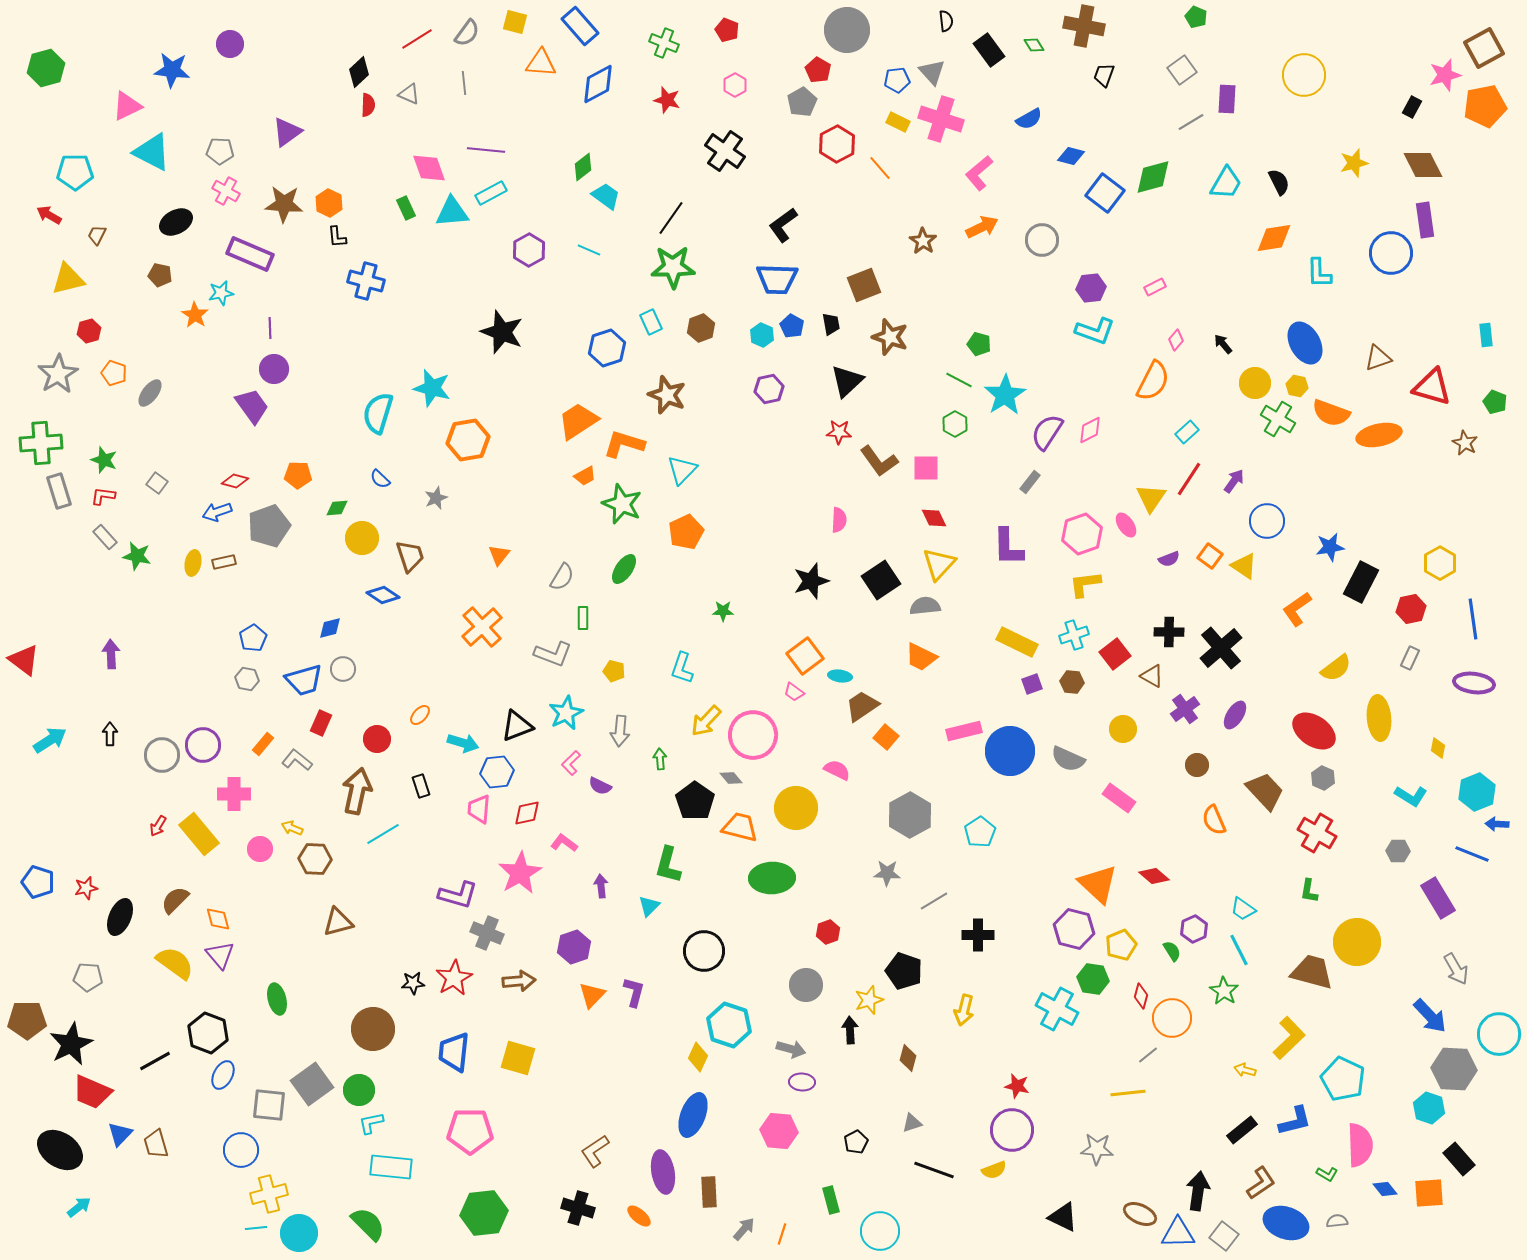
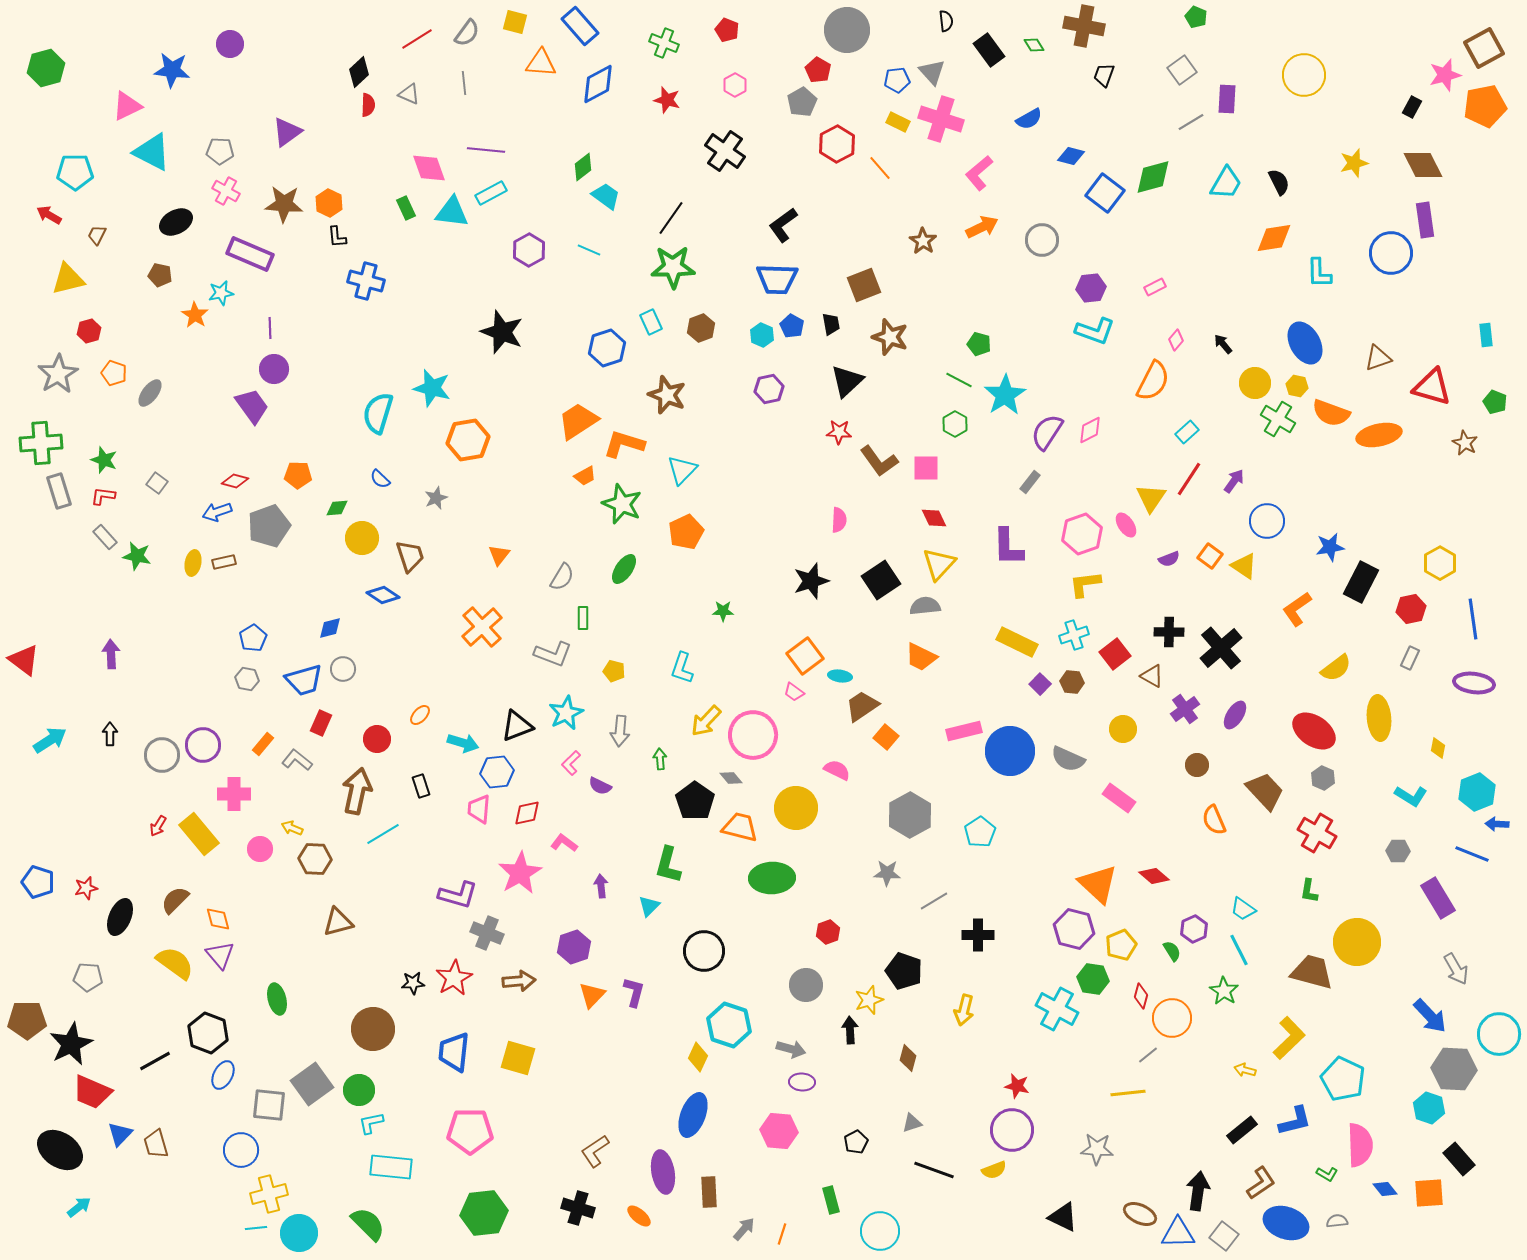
cyan triangle at (452, 212): rotated 12 degrees clockwise
purple square at (1032, 684): moved 8 px right; rotated 25 degrees counterclockwise
